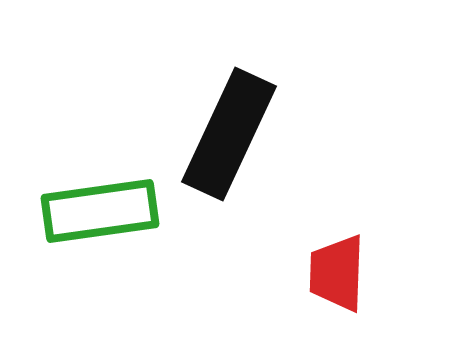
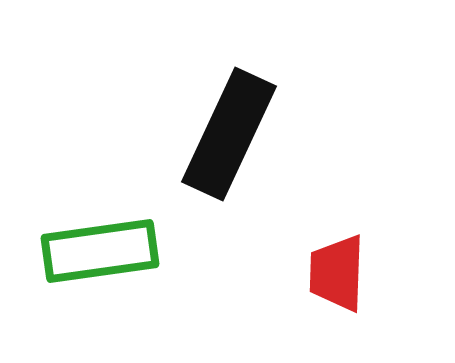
green rectangle: moved 40 px down
